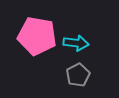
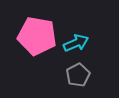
cyan arrow: rotated 30 degrees counterclockwise
